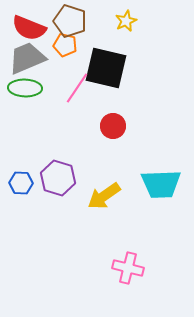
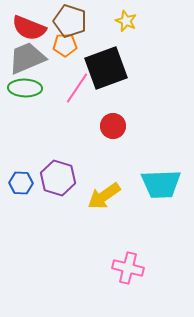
yellow star: rotated 25 degrees counterclockwise
orange pentagon: rotated 15 degrees counterclockwise
black square: rotated 33 degrees counterclockwise
